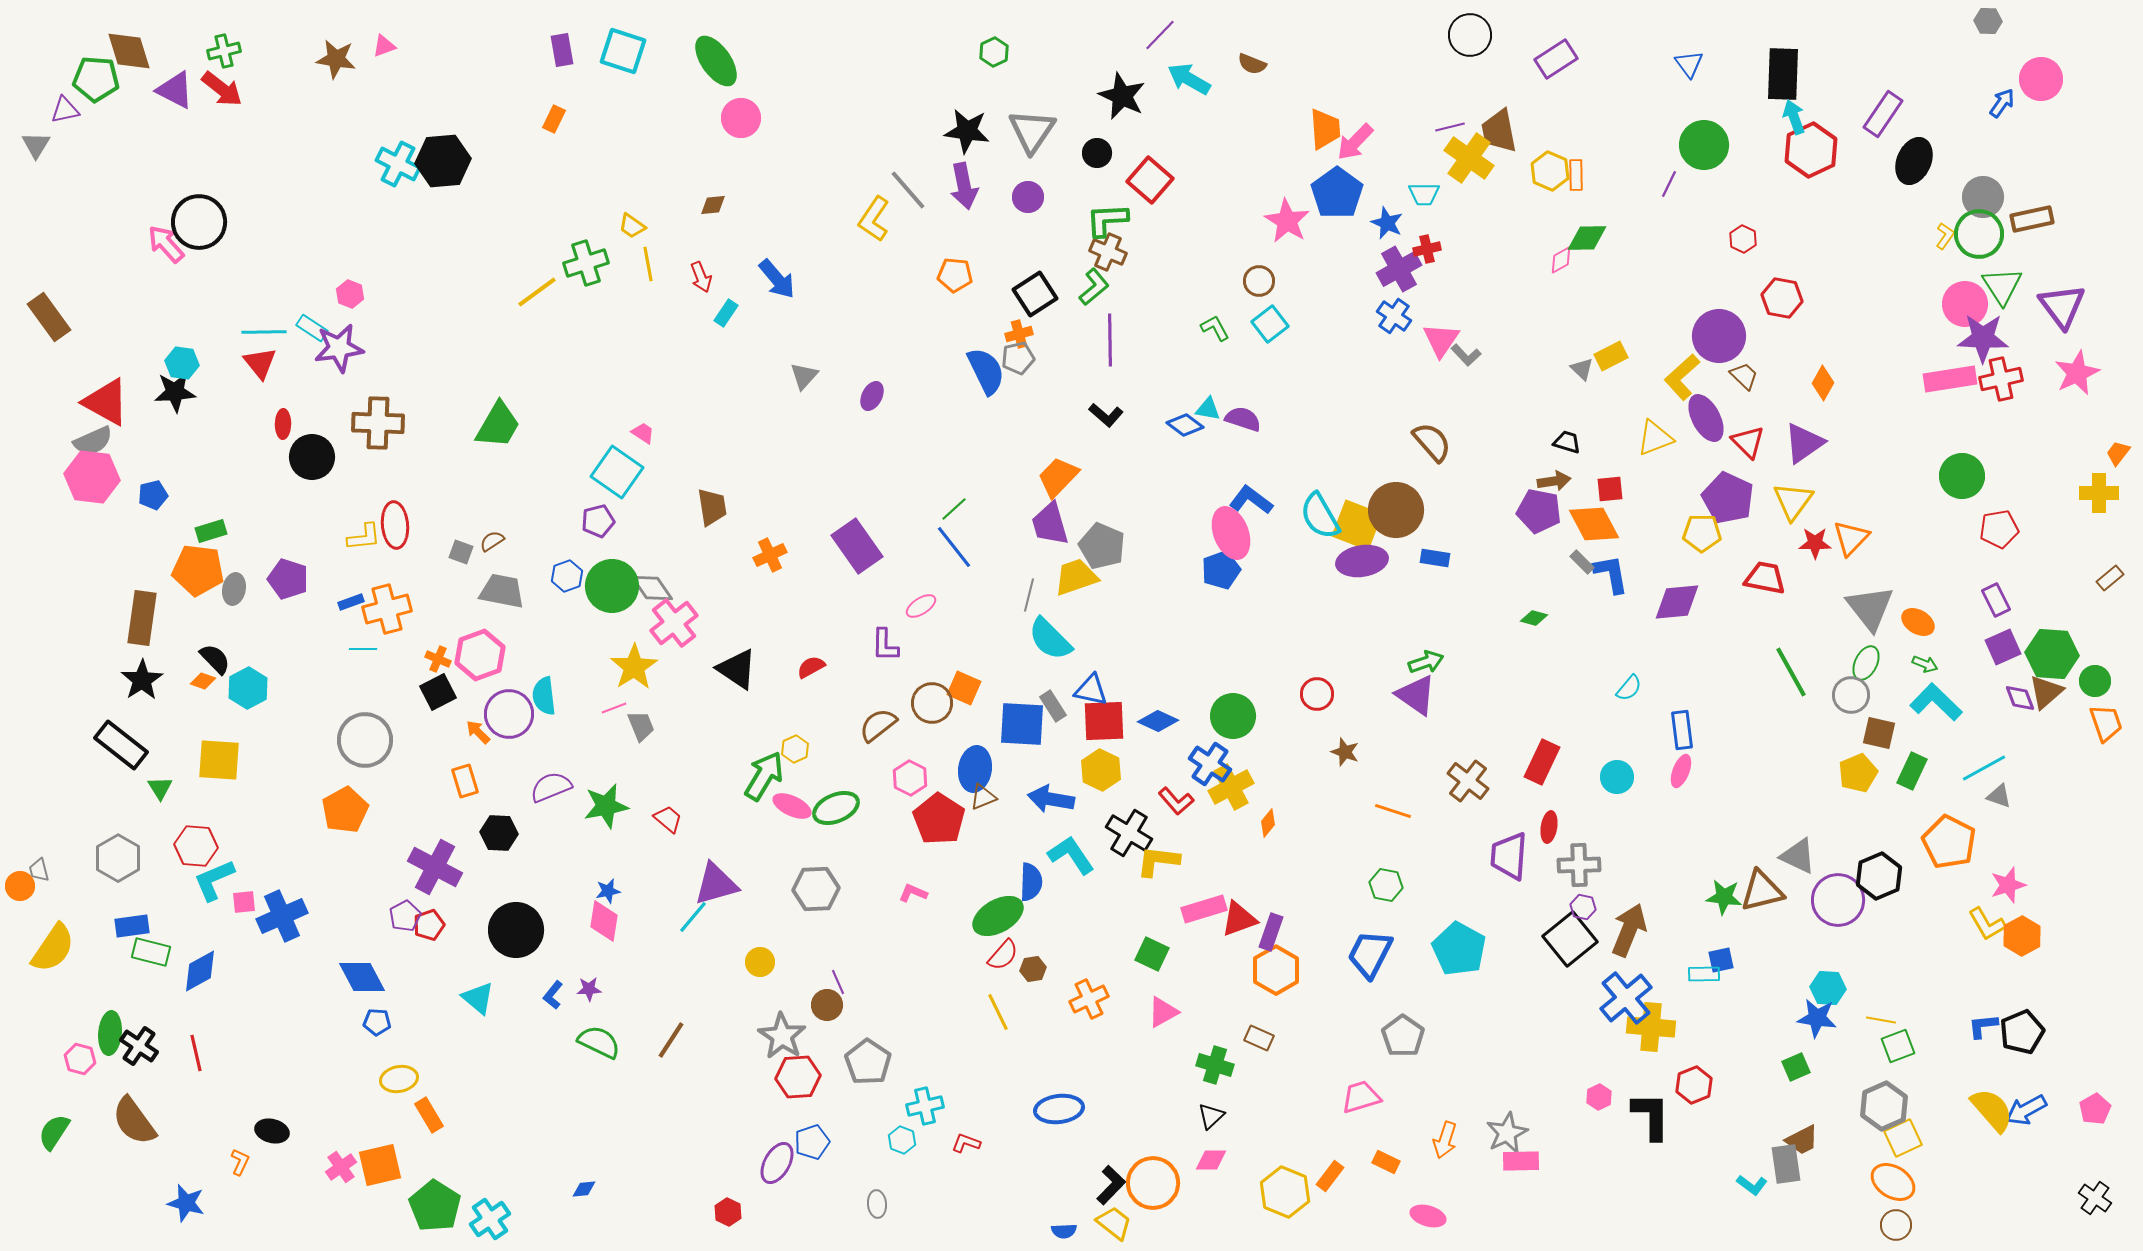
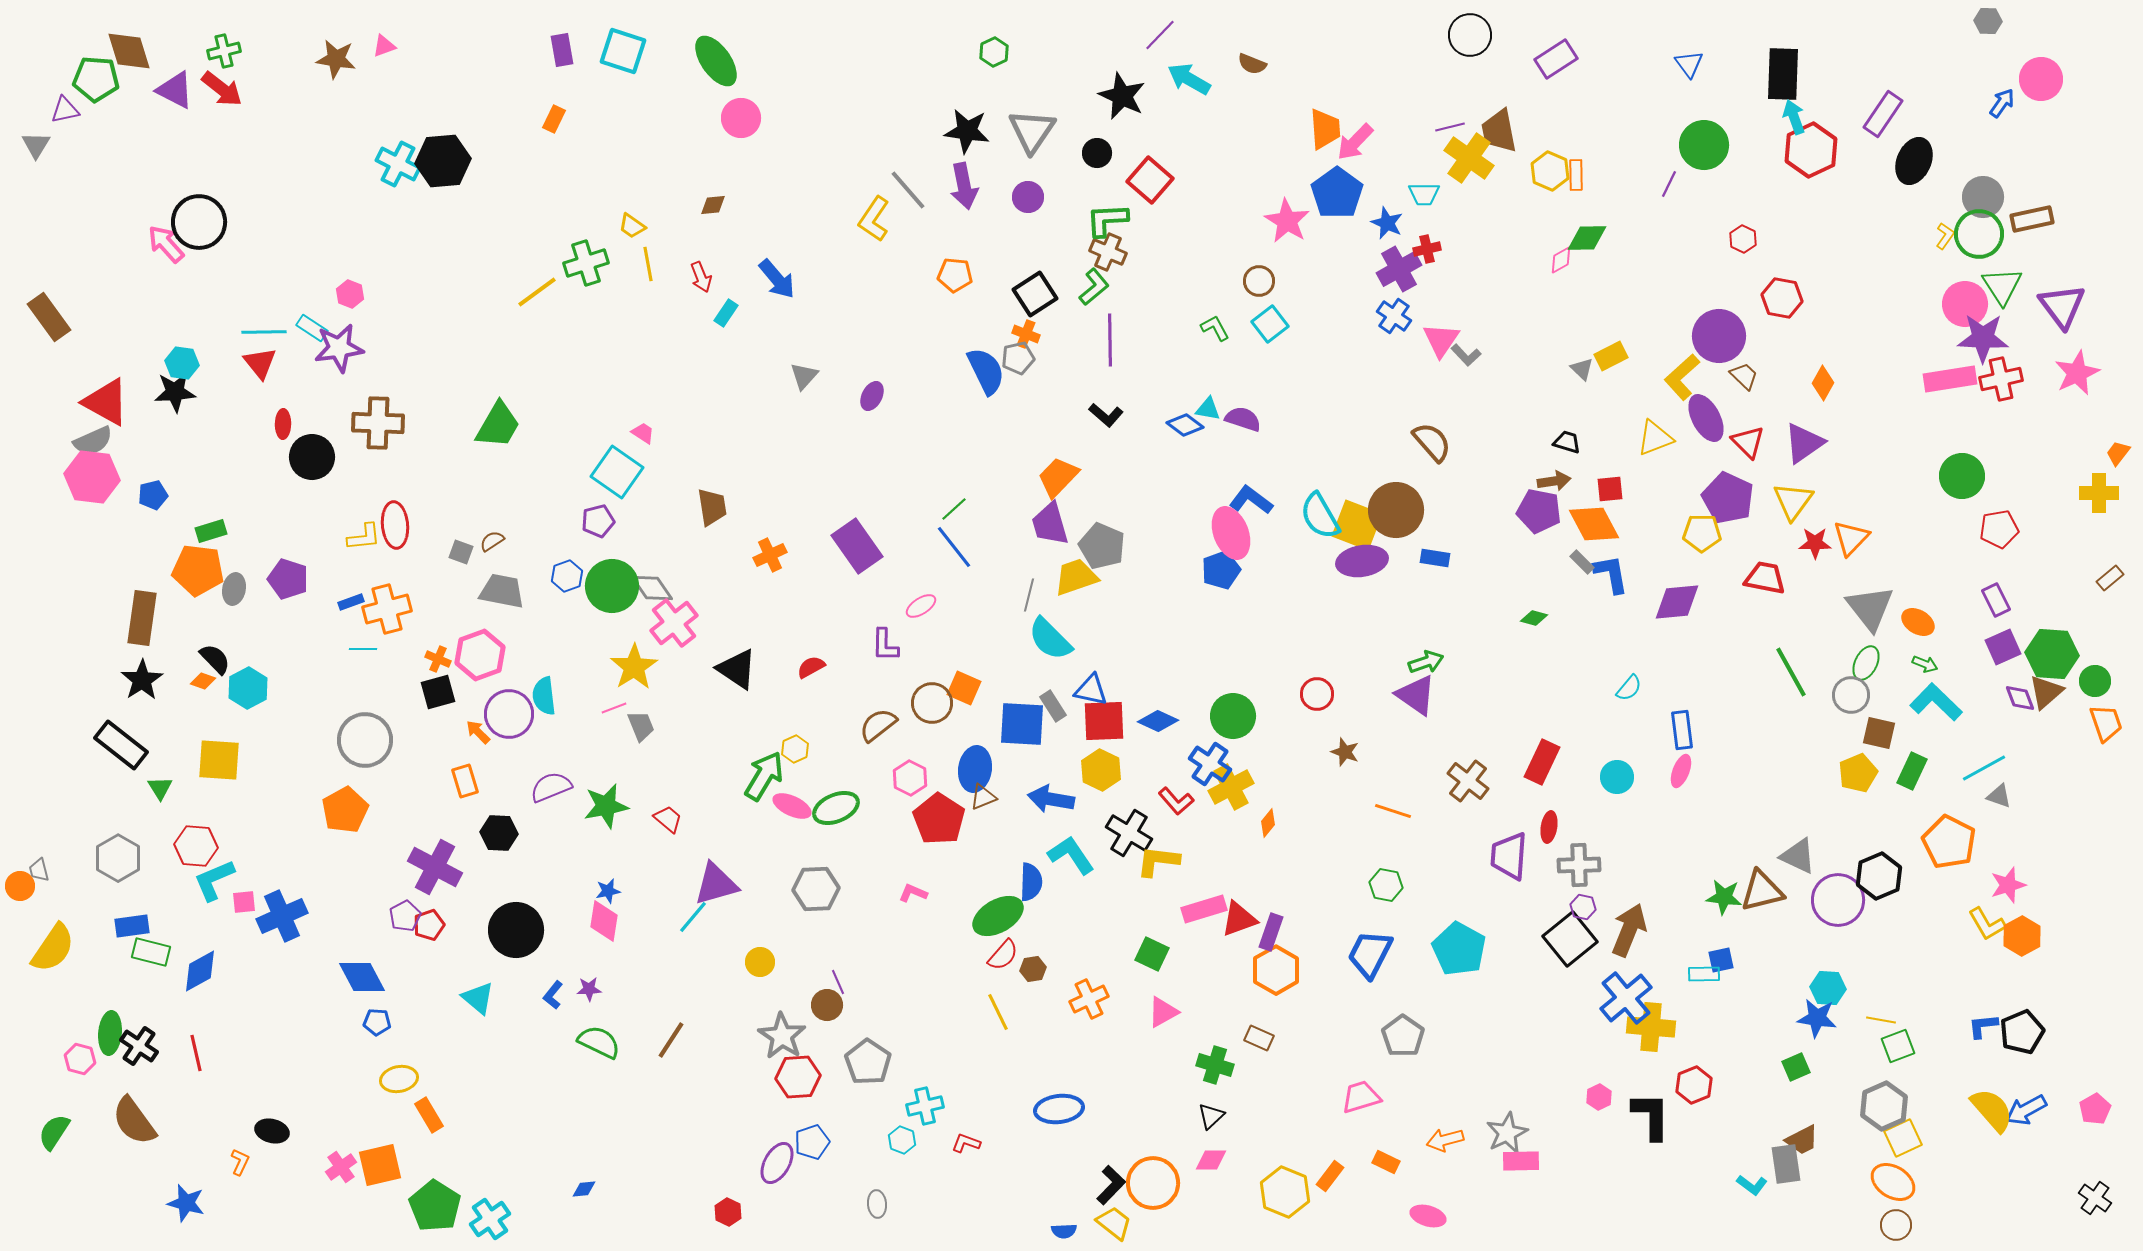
orange cross at (1019, 334): moved 7 px right; rotated 36 degrees clockwise
black square at (438, 692): rotated 12 degrees clockwise
orange arrow at (1445, 1140): rotated 57 degrees clockwise
